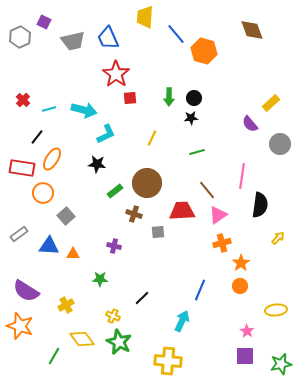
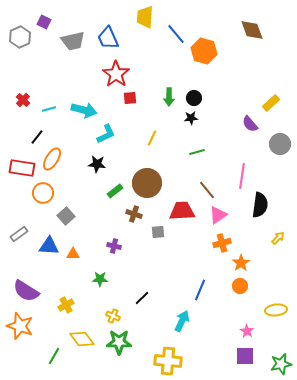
green star at (119, 342): rotated 25 degrees counterclockwise
